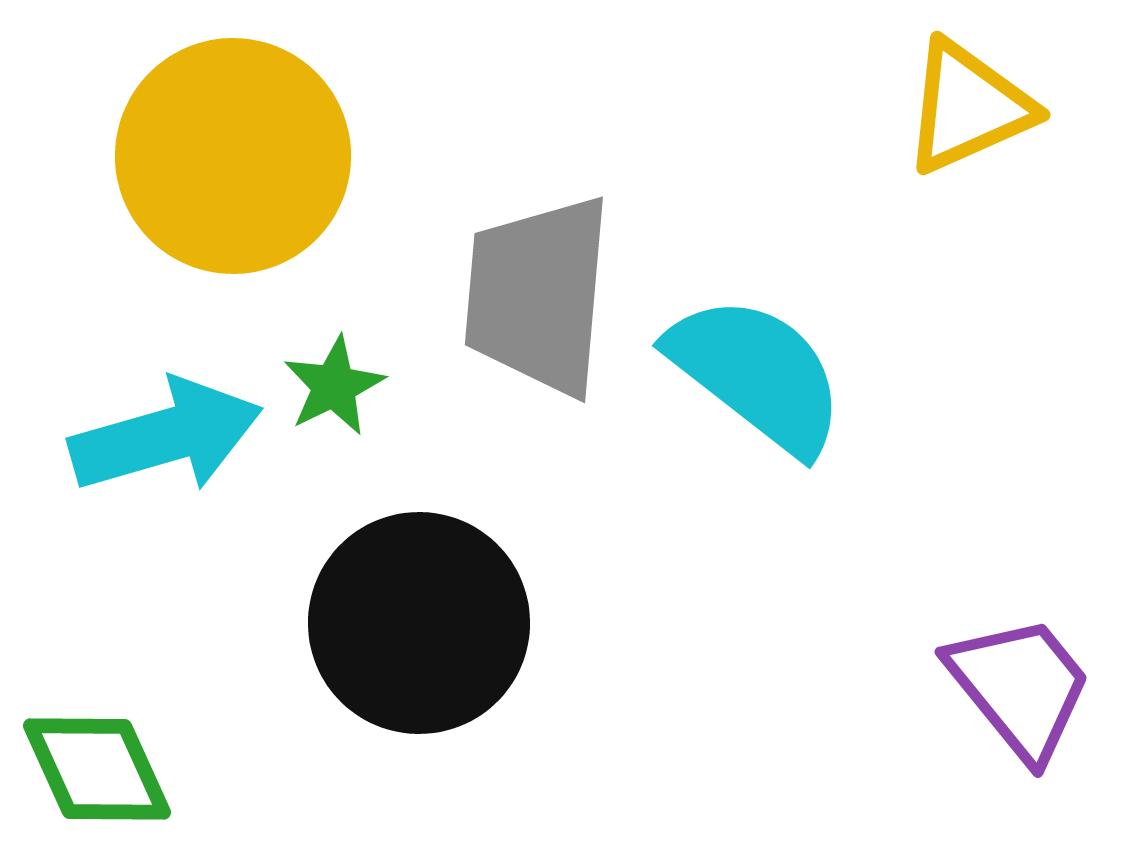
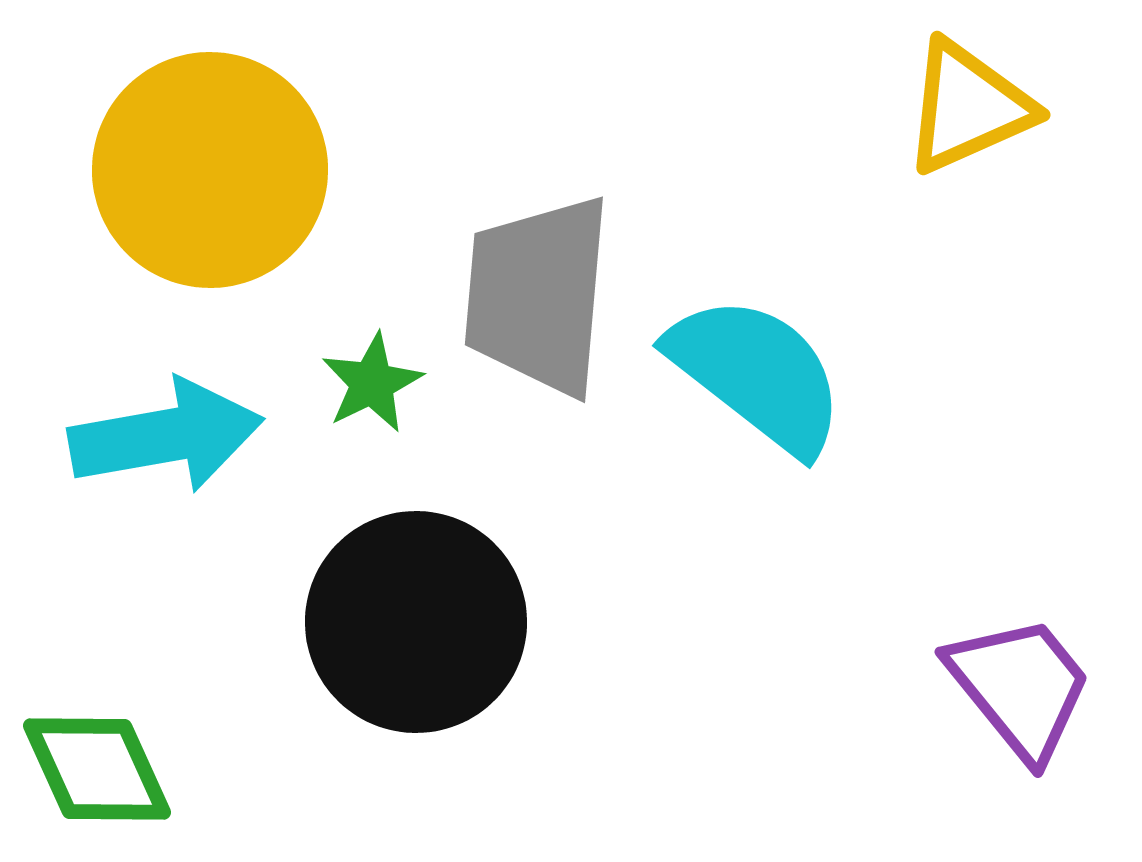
yellow circle: moved 23 px left, 14 px down
green star: moved 38 px right, 3 px up
cyan arrow: rotated 6 degrees clockwise
black circle: moved 3 px left, 1 px up
